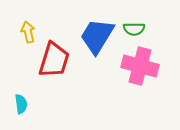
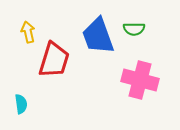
blue trapezoid: moved 1 px right; rotated 51 degrees counterclockwise
pink cross: moved 14 px down
